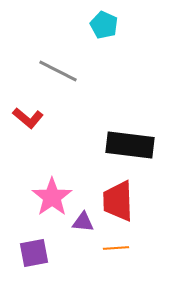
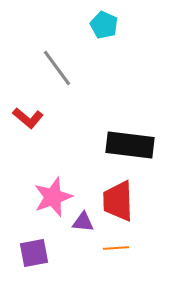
gray line: moved 1 px left, 3 px up; rotated 27 degrees clockwise
pink star: moved 1 px right; rotated 15 degrees clockwise
